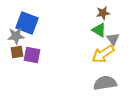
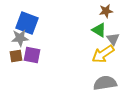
brown star: moved 3 px right, 2 px up
gray star: moved 4 px right, 2 px down
brown square: moved 1 px left, 4 px down
